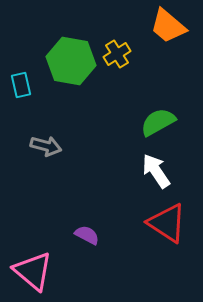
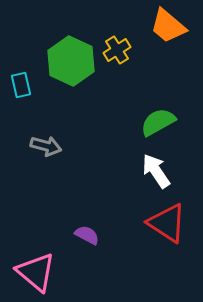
yellow cross: moved 4 px up
green hexagon: rotated 15 degrees clockwise
pink triangle: moved 3 px right, 1 px down
